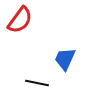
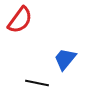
blue trapezoid: rotated 15 degrees clockwise
